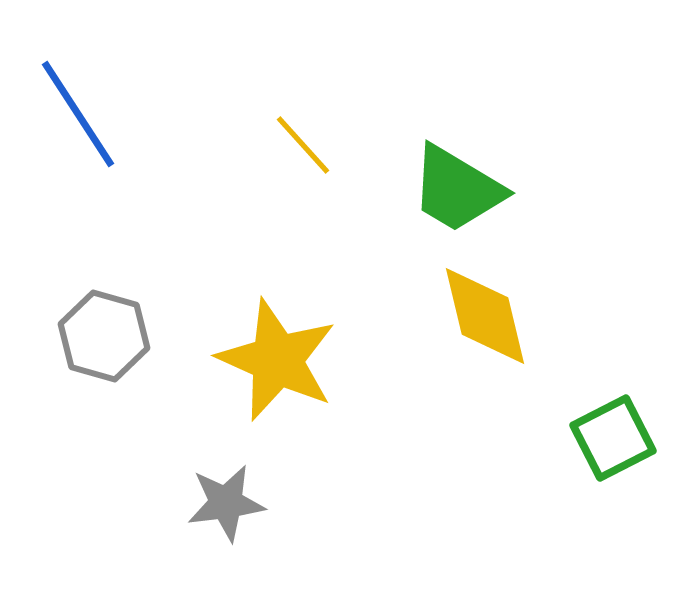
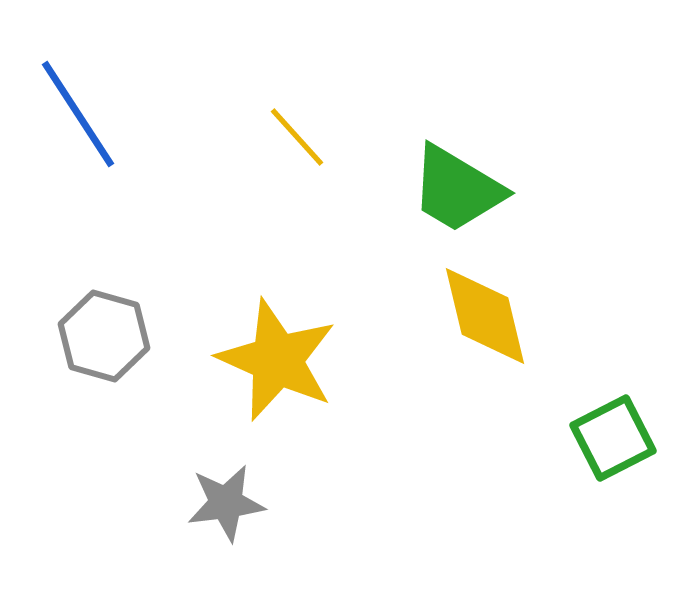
yellow line: moved 6 px left, 8 px up
